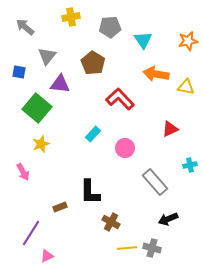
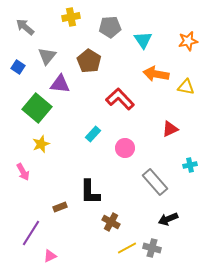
brown pentagon: moved 4 px left, 2 px up
blue square: moved 1 px left, 5 px up; rotated 24 degrees clockwise
yellow line: rotated 24 degrees counterclockwise
pink triangle: moved 3 px right
